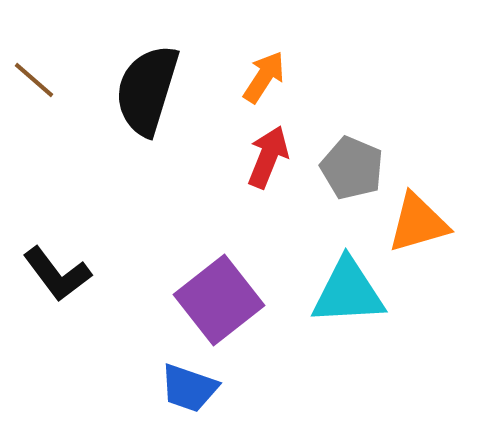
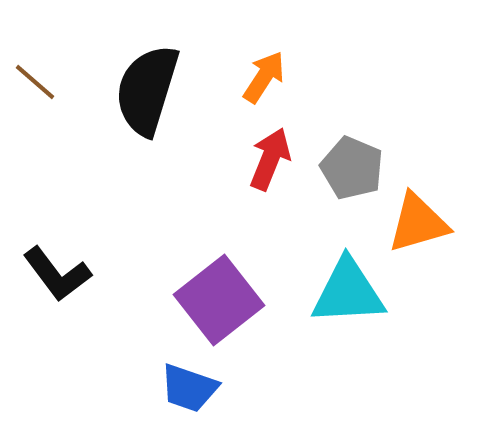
brown line: moved 1 px right, 2 px down
red arrow: moved 2 px right, 2 px down
